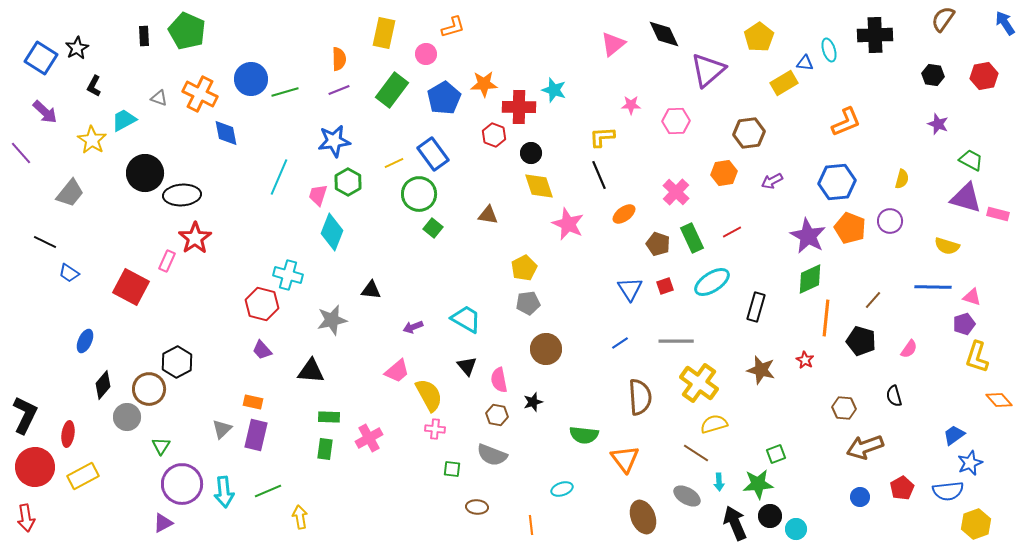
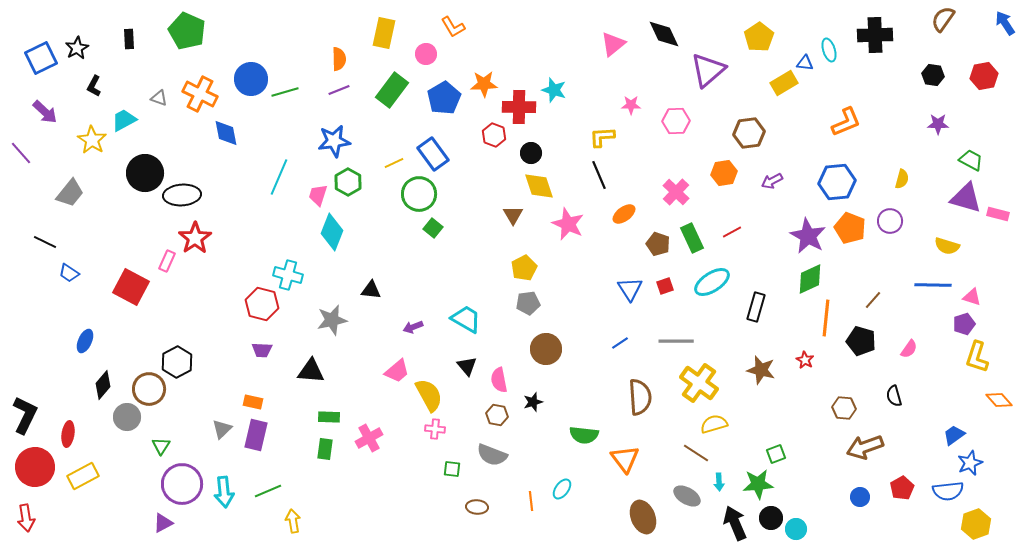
orange L-shape at (453, 27): rotated 75 degrees clockwise
black rectangle at (144, 36): moved 15 px left, 3 px down
blue square at (41, 58): rotated 32 degrees clockwise
purple star at (938, 124): rotated 20 degrees counterclockwise
brown triangle at (488, 215): moved 25 px right; rotated 50 degrees clockwise
blue line at (933, 287): moved 2 px up
purple trapezoid at (262, 350): rotated 45 degrees counterclockwise
cyan ellipse at (562, 489): rotated 35 degrees counterclockwise
black circle at (770, 516): moved 1 px right, 2 px down
yellow arrow at (300, 517): moved 7 px left, 4 px down
orange line at (531, 525): moved 24 px up
